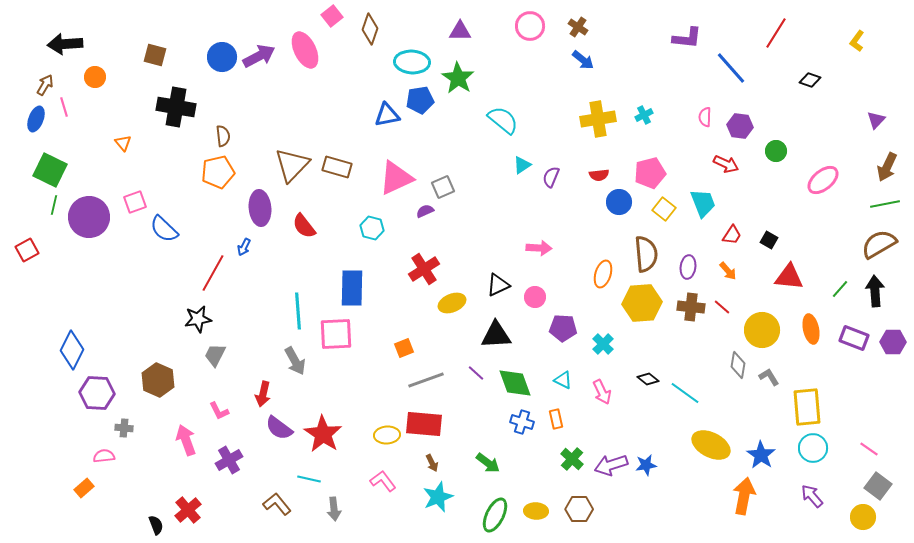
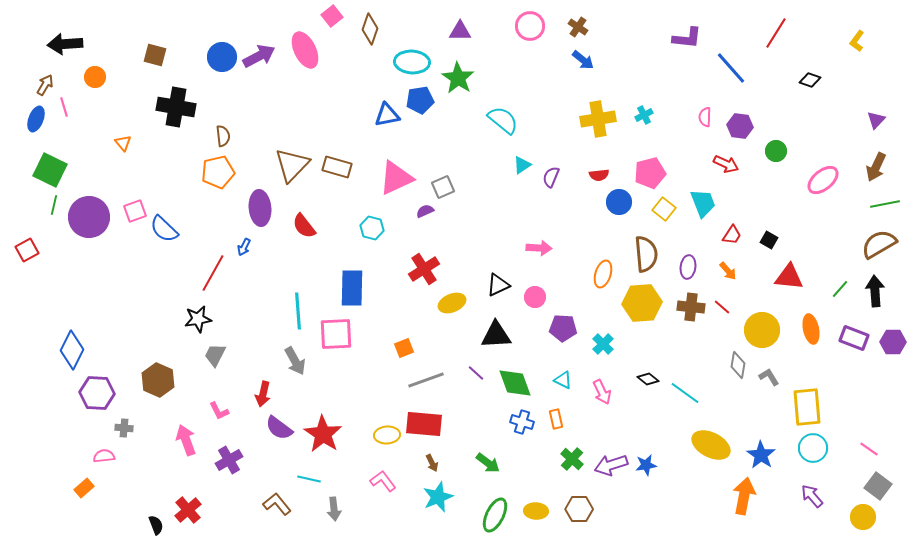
brown arrow at (887, 167): moved 11 px left
pink square at (135, 202): moved 9 px down
